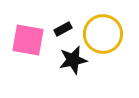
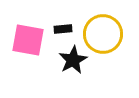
black rectangle: rotated 24 degrees clockwise
black star: rotated 16 degrees counterclockwise
